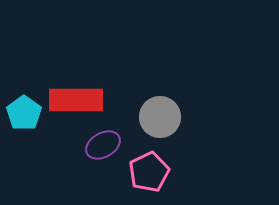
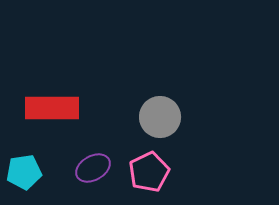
red rectangle: moved 24 px left, 8 px down
cyan pentagon: moved 59 px down; rotated 28 degrees clockwise
purple ellipse: moved 10 px left, 23 px down
